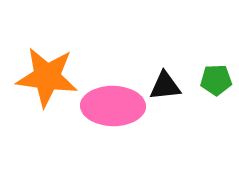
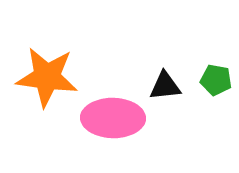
green pentagon: rotated 12 degrees clockwise
pink ellipse: moved 12 px down
